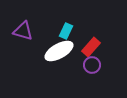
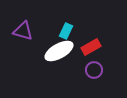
red rectangle: rotated 18 degrees clockwise
purple circle: moved 2 px right, 5 px down
